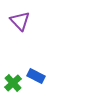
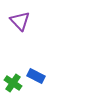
green cross: rotated 12 degrees counterclockwise
